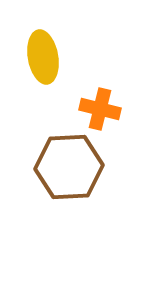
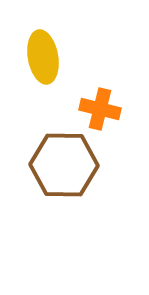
brown hexagon: moved 5 px left, 2 px up; rotated 4 degrees clockwise
